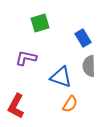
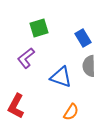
green square: moved 1 px left, 5 px down
purple L-shape: rotated 50 degrees counterclockwise
orange semicircle: moved 1 px right, 8 px down
